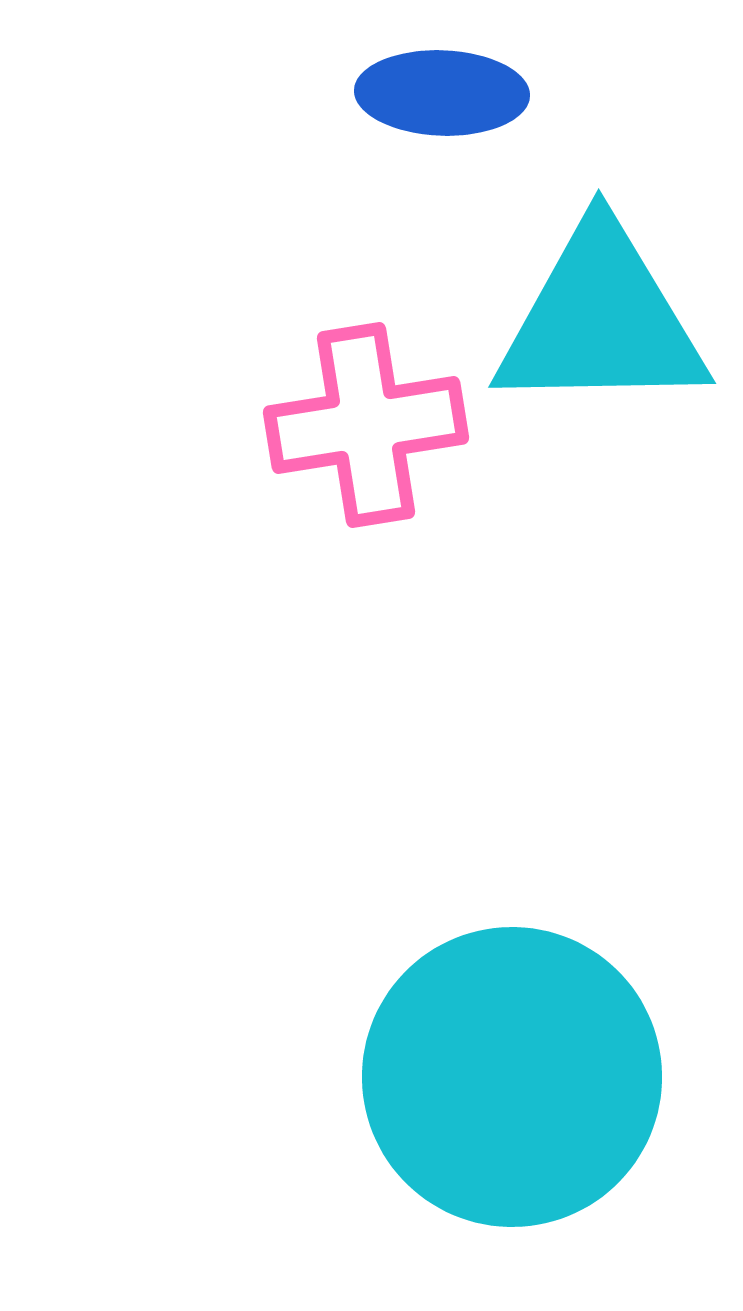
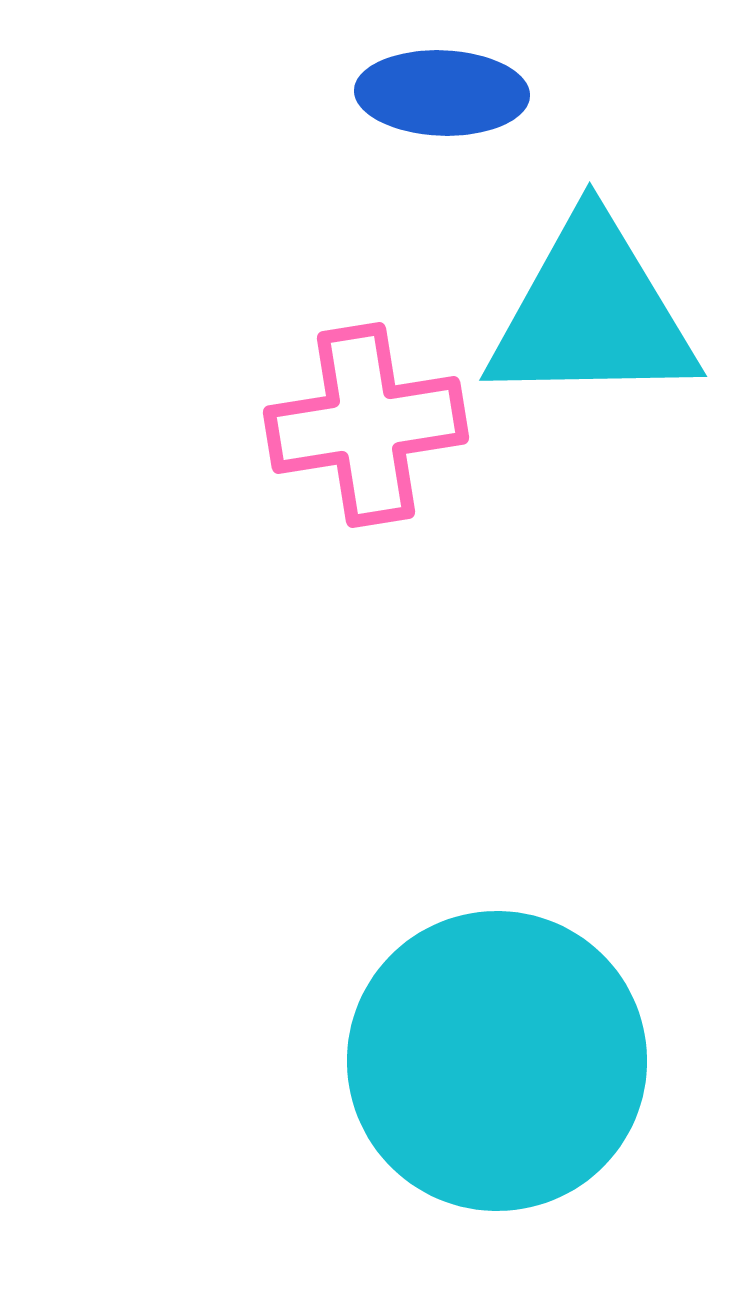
cyan triangle: moved 9 px left, 7 px up
cyan circle: moved 15 px left, 16 px up
